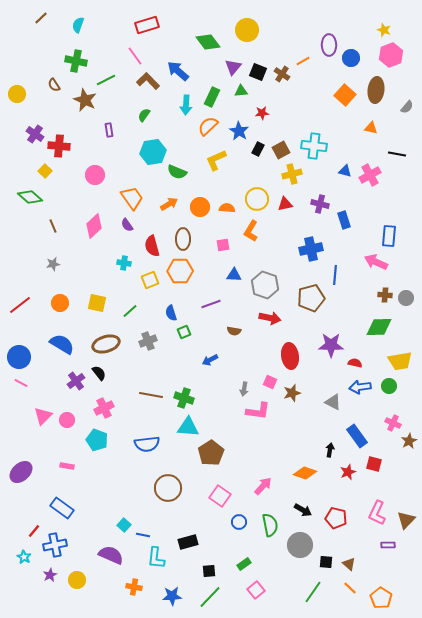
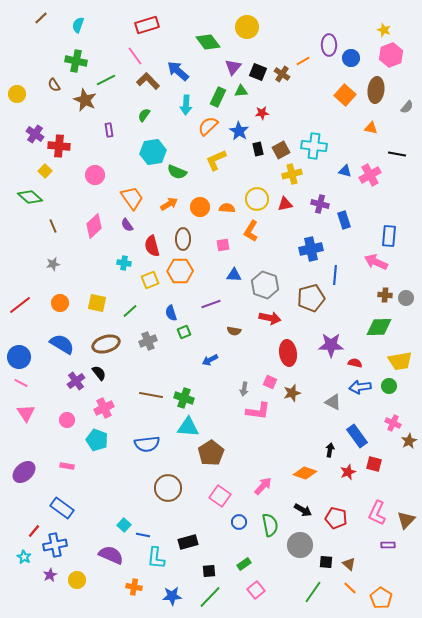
yellow circle at (247, 30): moved 3 px up
green rectangle at (212, 97): moved 6 px right
black rectangle at (258, 149): rotated 40 degrees counterclockwise
red ellipse at (290, 356): moved 2 px left, 3 px up
pink triangle at (43, 416): moved 17 px left, 3 px up; rotated 18 degrees counterclockwise
purple ellipse at (21, 472): moved 3 px right
